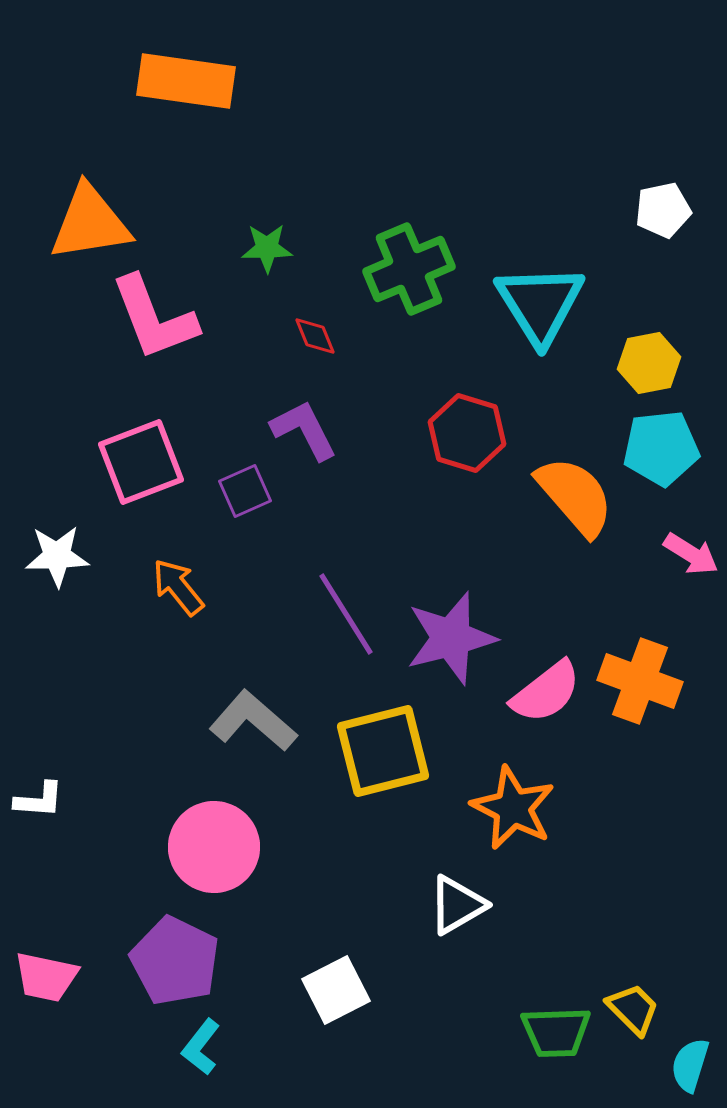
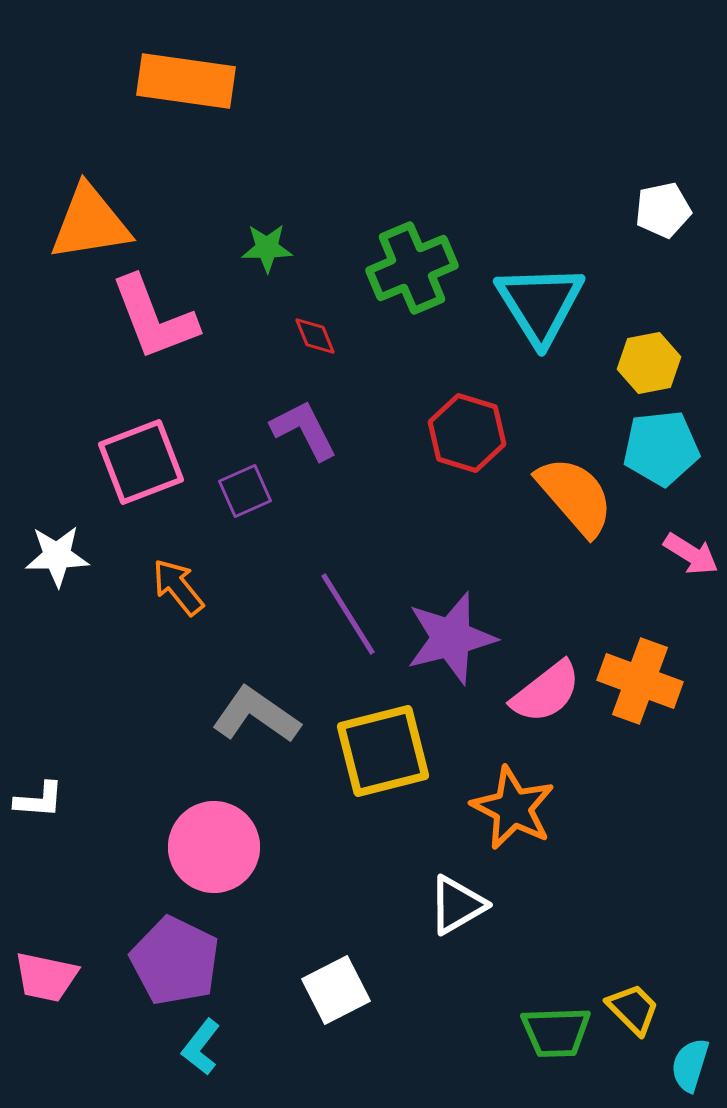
green cross: moved 3 px right, 1 px up
purple line: moved 2 px right
gray L-shape: moved 3 px right, 6 px up; rotated 6 degrees counterclockwise
